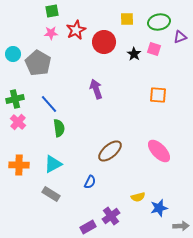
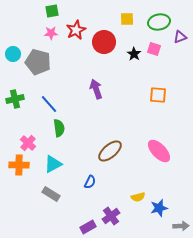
gray pentagon: moved 1 px up; rotated 15 degrees counterclockwise
pink cross: moved 10 px right, 21 px down
